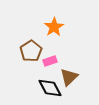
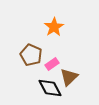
brown pentagon: moved 4 px down; rotated 15 degrees counterclockwise
pink rectangle: moved 2 px right, 3 px down; rotated 16 degrees counterclockwise
